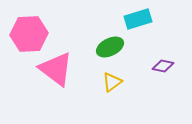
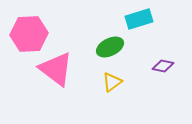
cyan rectangle: moved 1 px right
